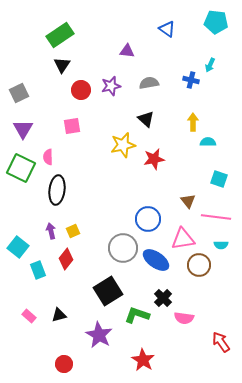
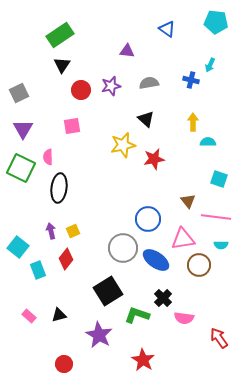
black ellipse at (57, 190): moved 2 px right, 2 px up
red arrow at (221, 342): moved 2 px left, 4 px up
